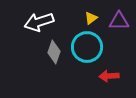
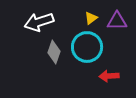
purple triangle: moved 2 px left
